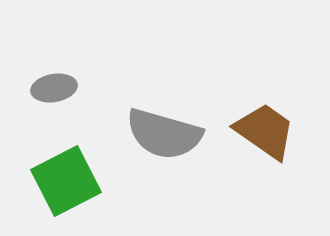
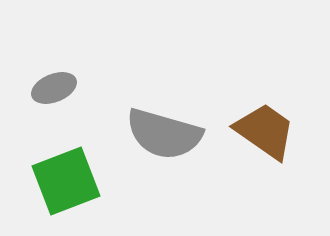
gray ellipse: rotated 12 degrees counterclockwise
green square: rotated 6 degrees clockwise
